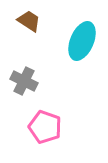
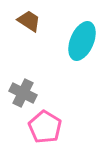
gray cross: moved 1 px left, 12 px down
pink pentagon: rotated 12 degrees clockwise
